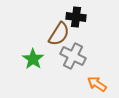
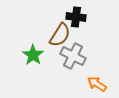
brown semicircle: moved 1 px right, 1 px down
green star: moved 4 px up
